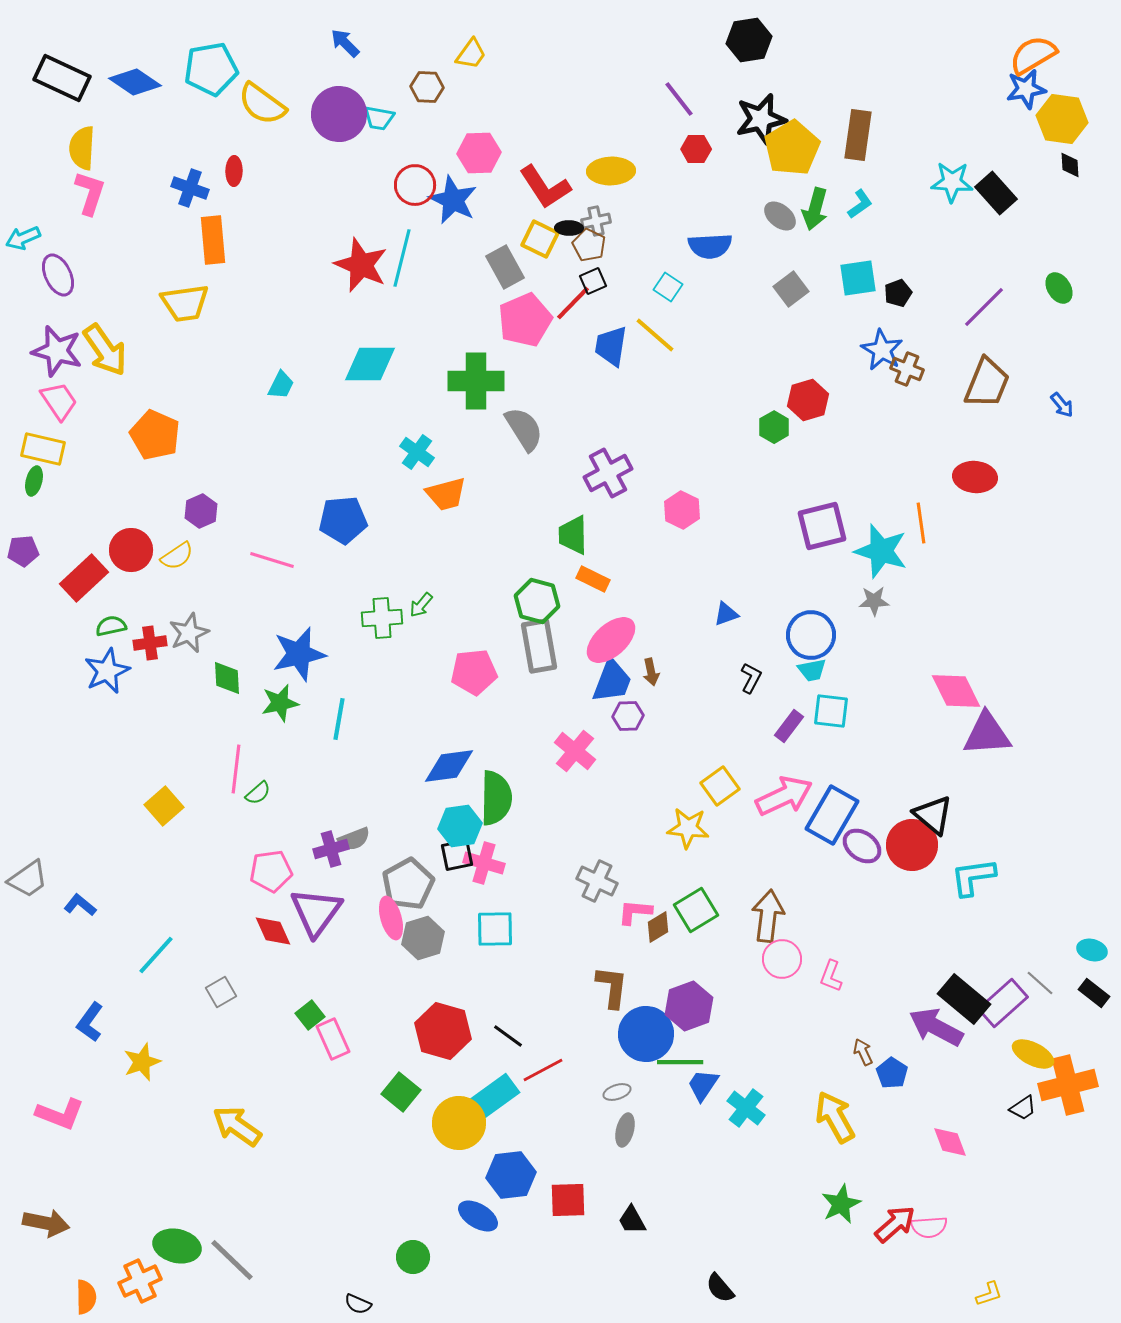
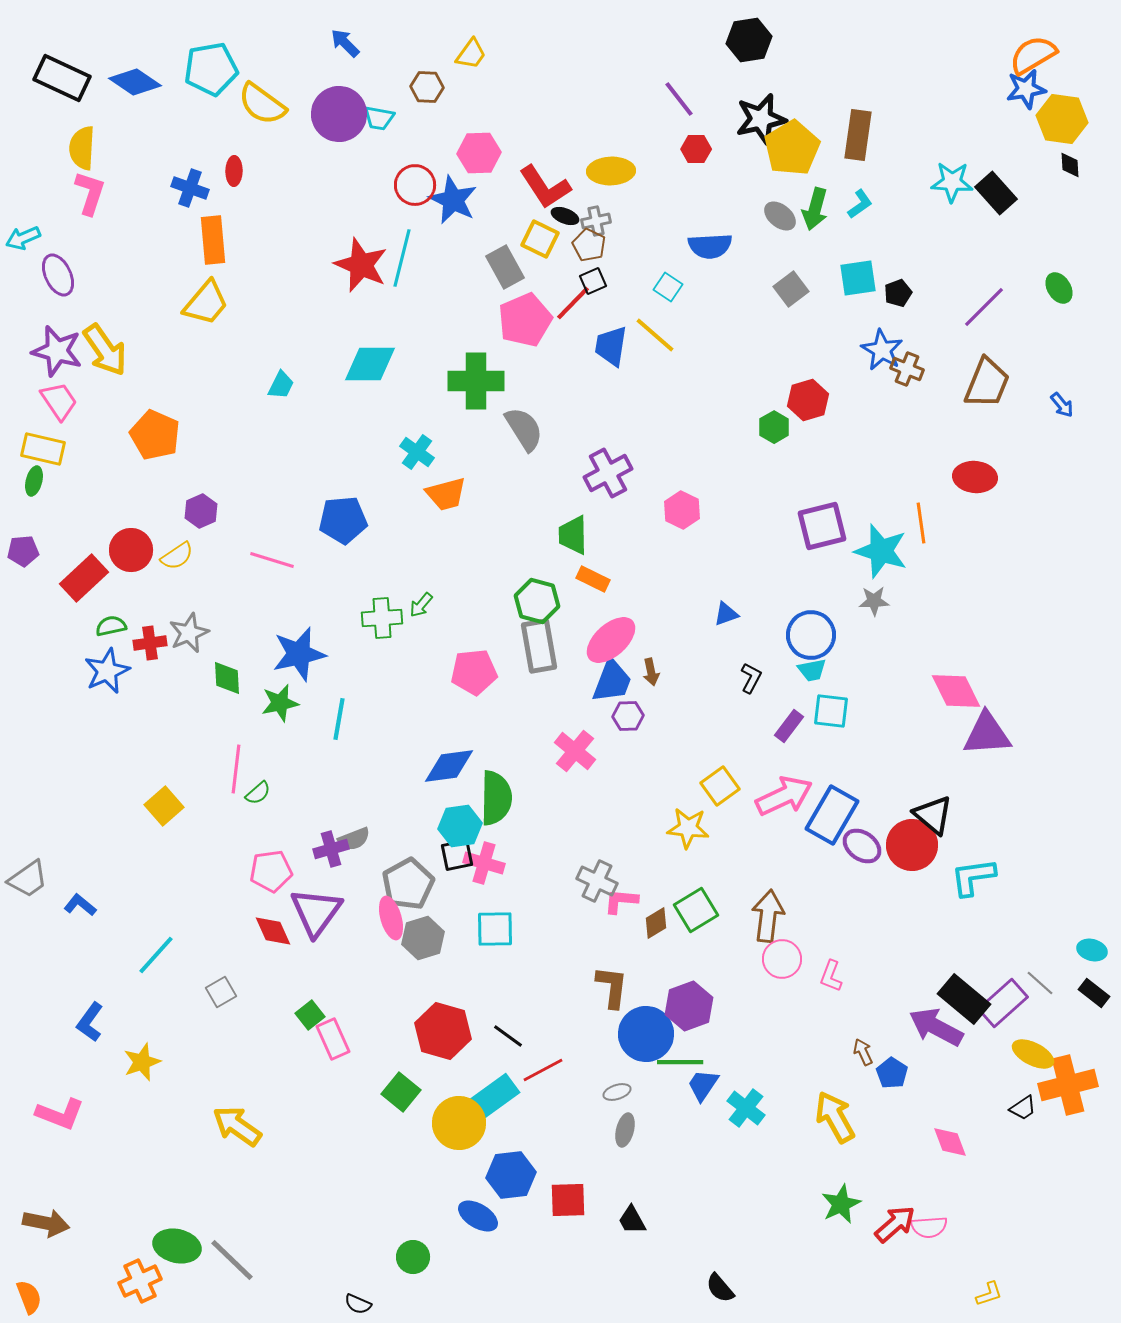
black ellipse at (569, 228): moved 4 px left, 12 px up; rotated 20 degrees clockwise
yellow trapezoid at (185, 303): moved 21 px right; rotated 42 degrees counterclockwise
pink L-shape at (635, 912): moved 14 px left, 11 px up
brown diamond at (658, 927): moved 2 px left, 4 px up
orange semicircle at (86, 1297): moved 57 px left; rotated 20 degrees counterclockwise
